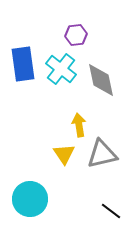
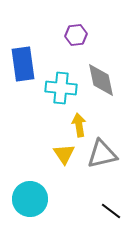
cyan cross: moved 19 px down; rotated 32 degrees counterclockwise
